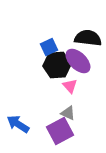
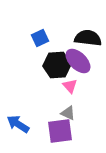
blue square: moved 9 px left, 9 px up
purple square: rotated 20 degrees clockwise
